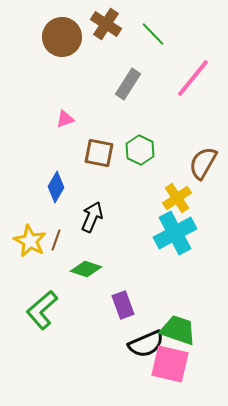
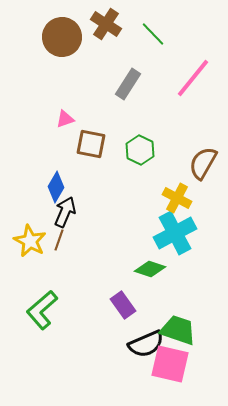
brown square: moved 8 px left, 9 px up
yellow cross: rotated 28 degrees counterclockwise
black arrow: moved 27 px left, 5 px up
brown line: moved 3 px right
green diamond: moved 64 px right
purple rectangle: rotated 16 degrees counterclockwise
